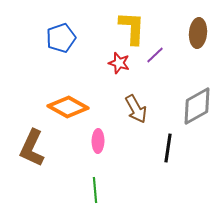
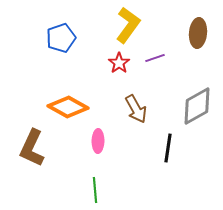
yellow L-shape: moved 4 px left, 3 px up; rotated 33 degrees clockwise
purple line: moved 3 px down; rotated 24 degrees clockwise
red star: rotated 20 degrees clockwise
